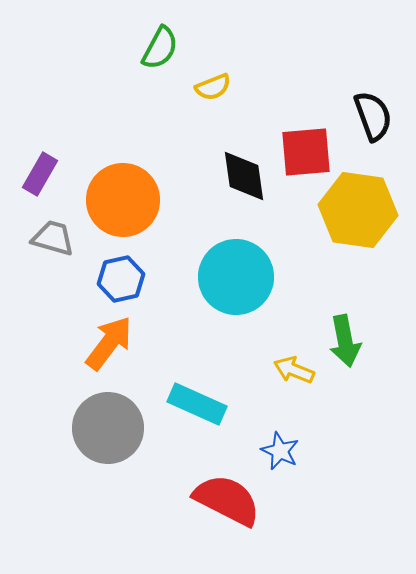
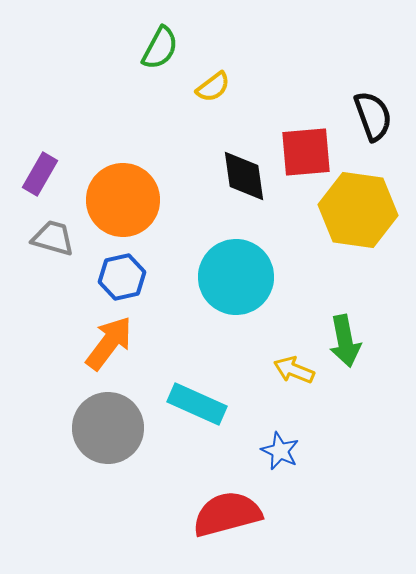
yellow semicircle: rotated 15 degrees counterclockwise
blue hexagon: moved 1 px right, 2 px up
red semicircle: moved 14 px down; rotated 42 degrees counterclockwise
